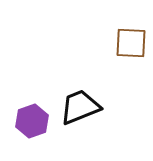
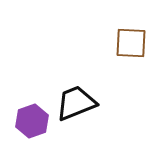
black trapezoid: moved 4 px left, 4 px up
